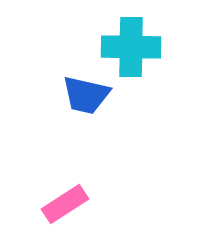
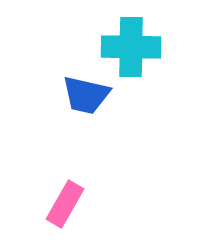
pink rectangle: rotated 27 degrees counterclockwise
